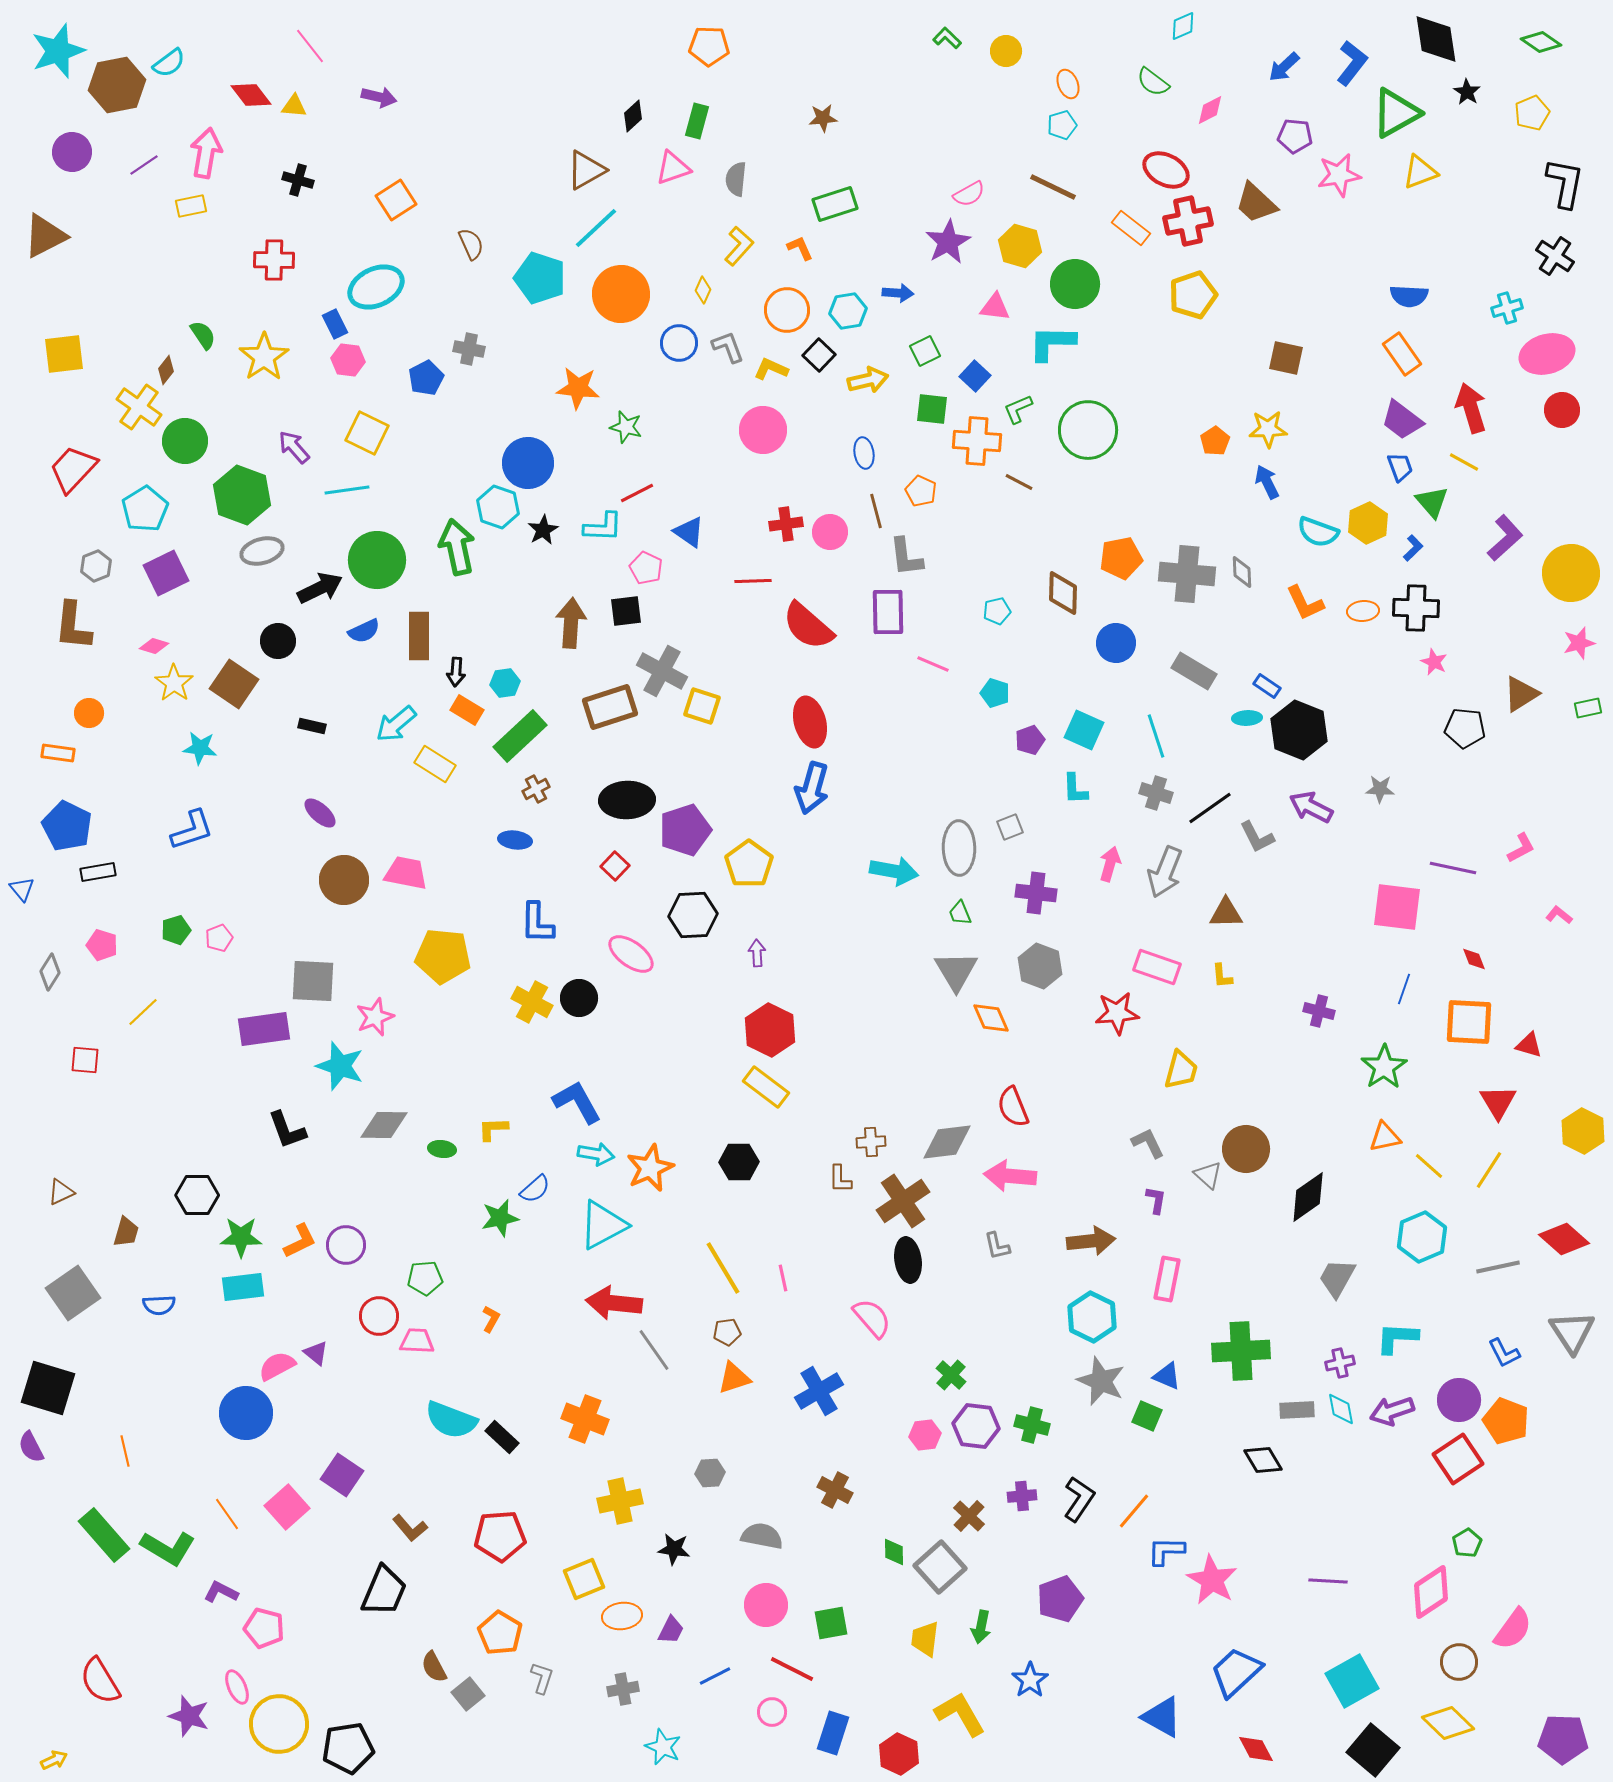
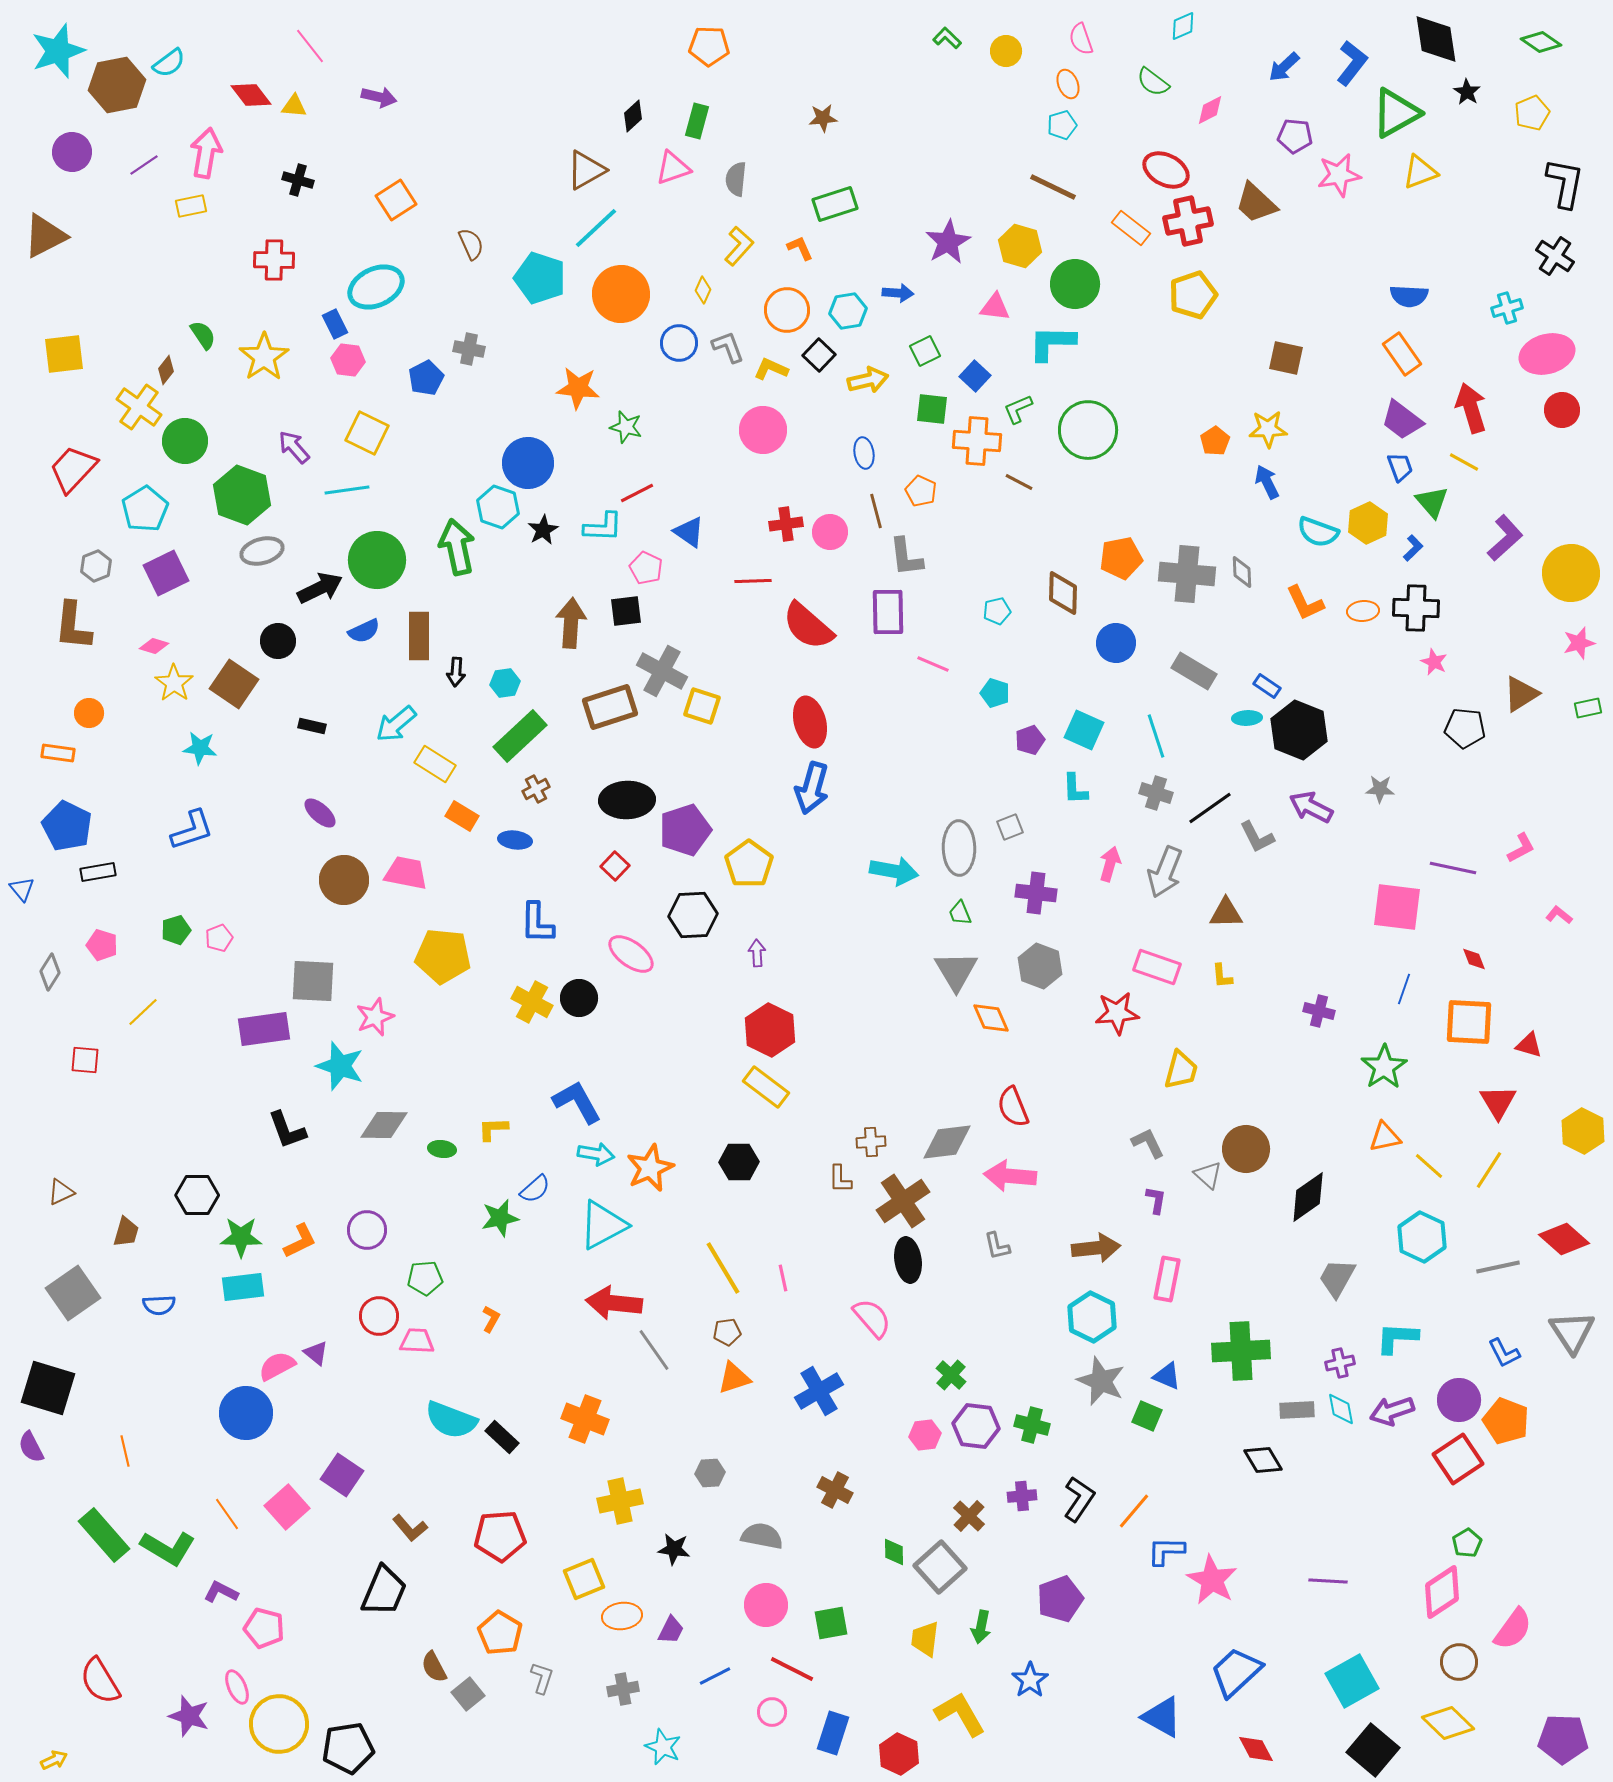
pink semicircle at (969, 194): moved 112 px right, 155 px up; rotated 100 degrees clockwise
orange rectangle at (467, 710): moved 5 px left, 106 px down
cyan hexagon at (1422, 1237): rotated 12 degrees counterclockwise
brown arrow at (1091, 1241): moved 5 px right, 7 px down
purple circle at (346, 1245): moved 21 px right, 15 px up
pink diamond at (1431, 1592): moved 11 px right
